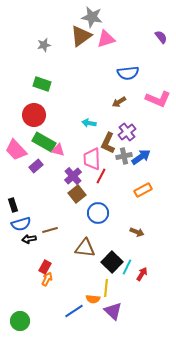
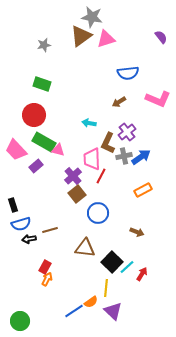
cyan line at (127, 267): rotated 21 degrees clockwise
orange semicircle at (93, 299): moved 2 px left, 3 px down; rotated 40 degrees counterclockwise
